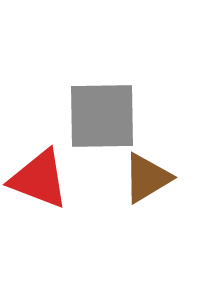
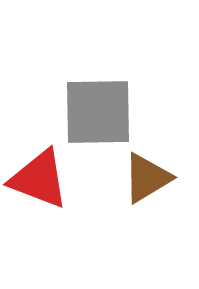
gray square: moved 4 px left, 4 px up
